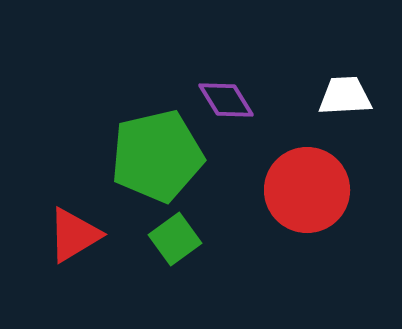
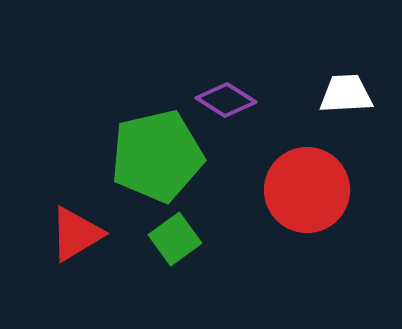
white trapezoid: moved 1 px right, 2 px up
purple diamond: rotated 26 degrees counterclockwise
red triangle: moved 2 px right, 1 px up
